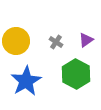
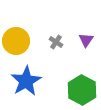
purple triangle: rotated 21 degrees counterclockwise
green hexagon: moved 6 px right, 16 px down
